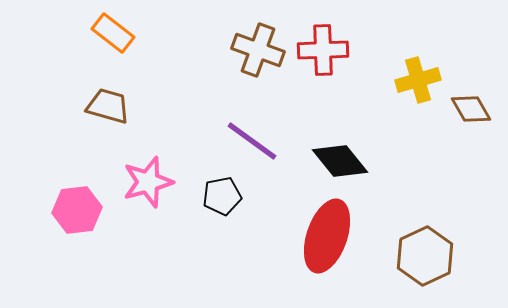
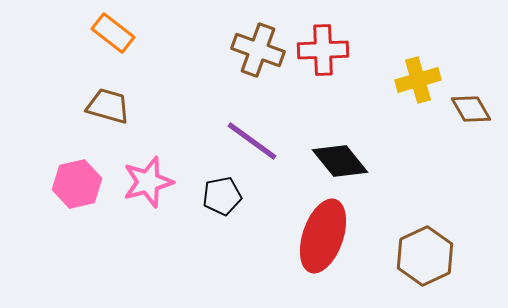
pink hexagon: moved 26 px up; rotated 6 degrees counterclockwise
red ellipse: moved 4 px left
